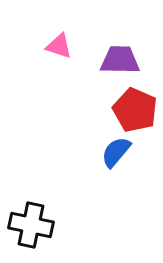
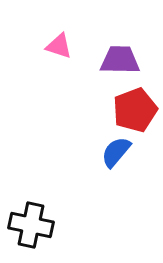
red pentagon: rotated 27 degrees clockwise
